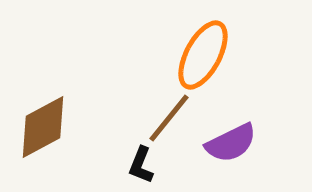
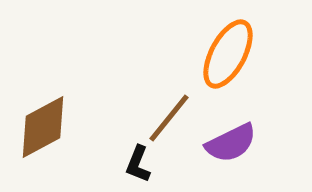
orange ellipse: moved 25 px right, 1 px up
black L-shape: moved 3 px left, 1 px up
